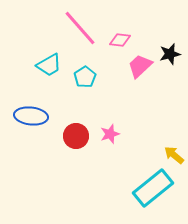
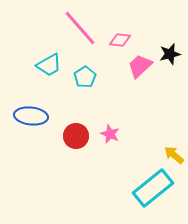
pink star: rotated 30 degrees counterclockwise
